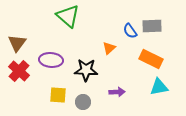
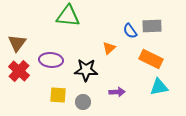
green triangle: rotated 35 degrees counterclockwise
